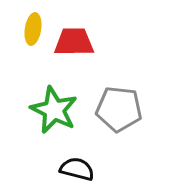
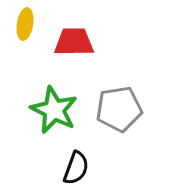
yellow ellipse: moved 8 px left, 5 px up
gray pentagon: rotated 15 degrees counterclockwise
black semicircle: moved 1 px left, 1 px up; rotated 96 degrees clockwise
